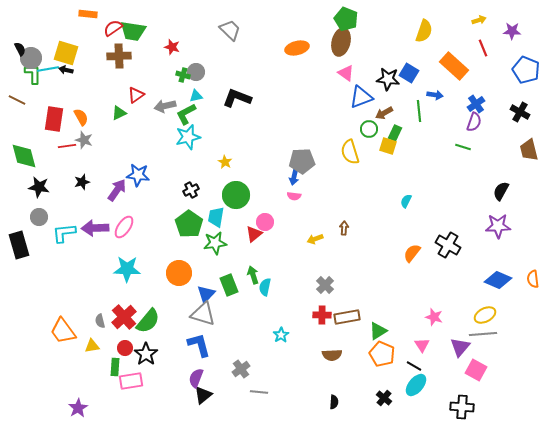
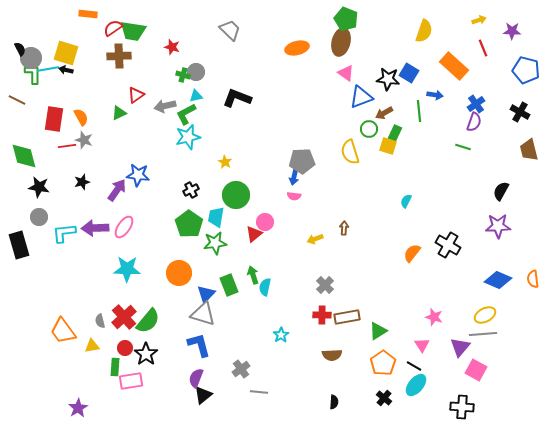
blue pentagon at (526, 70): rotated 8 degrees counterclockwise
orange pentagon at (382, 354): moved 1 px right, 9 px down; rotated 15 degrees clockwise
